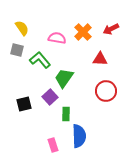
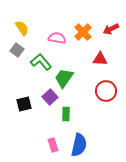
gray square: rotated 24 degrees clockwise
green L-shape: moved 1 px right, 2 px down
blue semicircle: moved 9 px down; rotated 15 degrees clockwise
